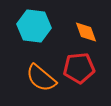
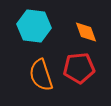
orange semicircle: moved 3 px up; rotated 32 degrees clockwise
